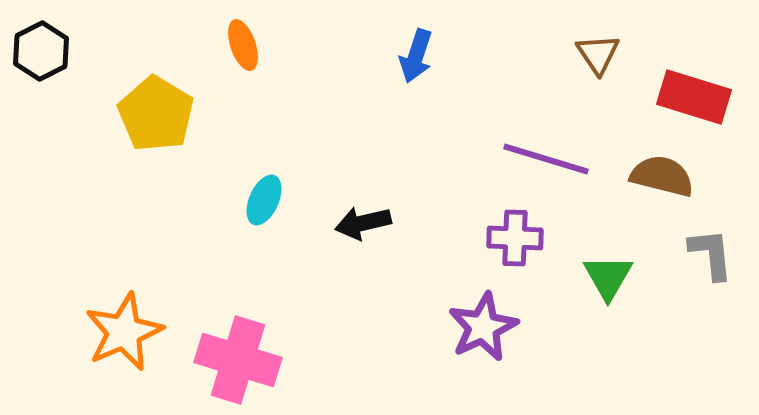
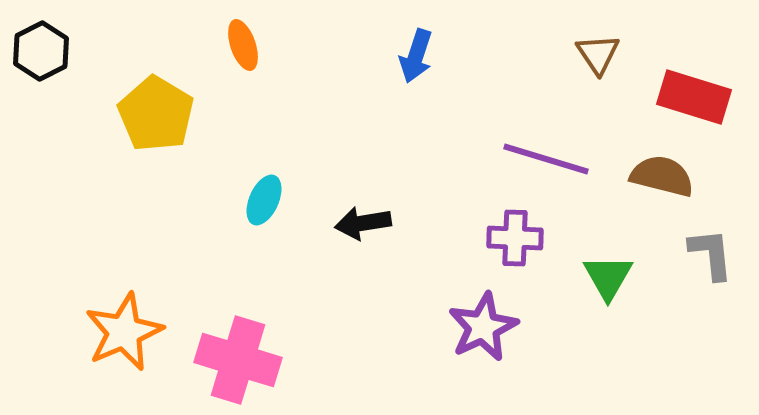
black arrow: rotated 4 degrees clockwise
